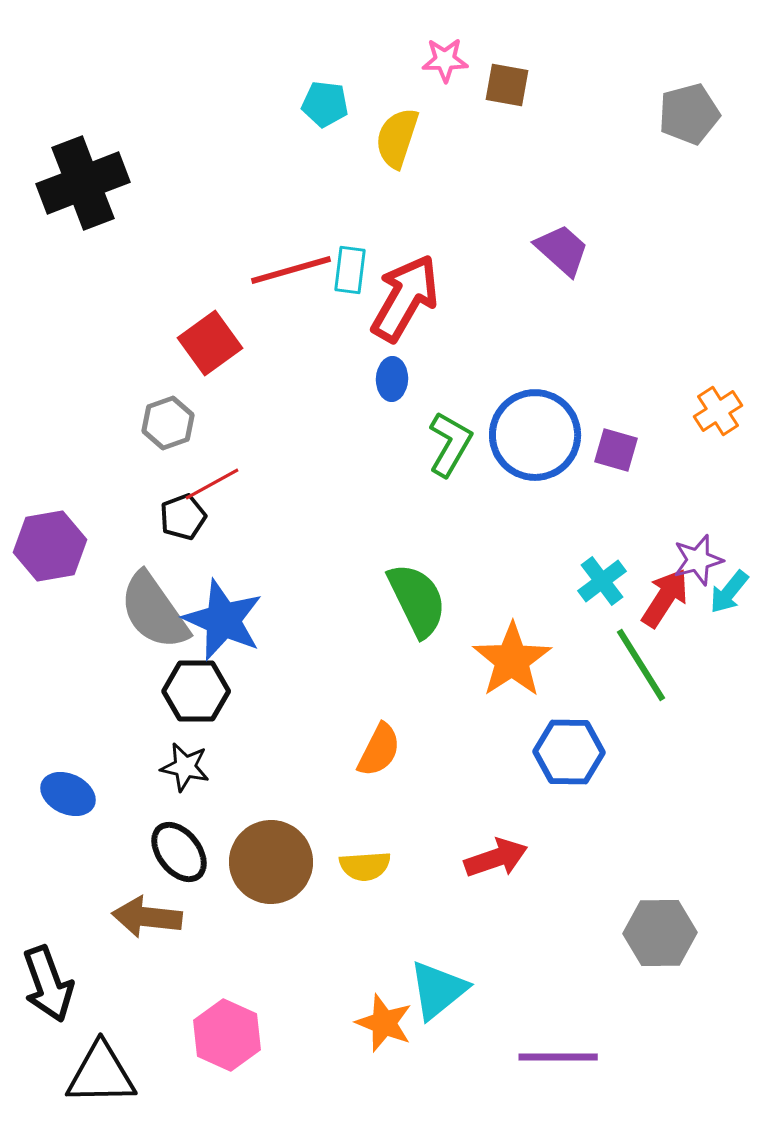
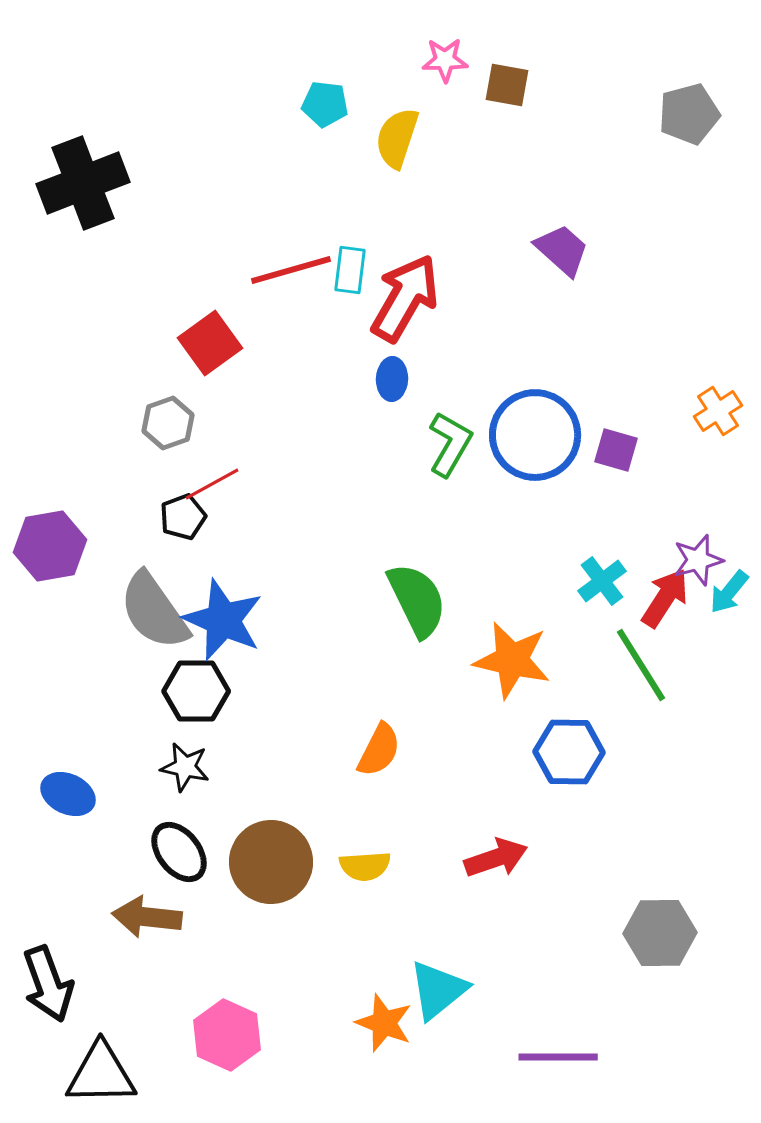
orange star at (512, 660): rotated 26 degrees counterclockwise
